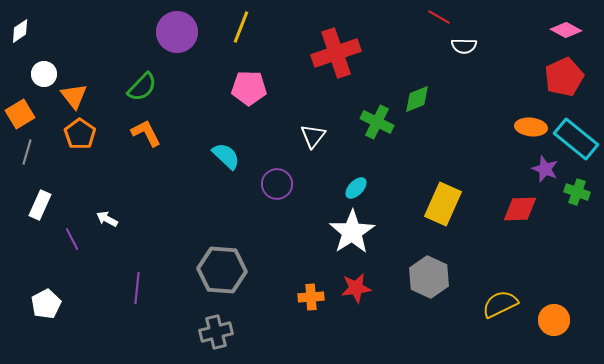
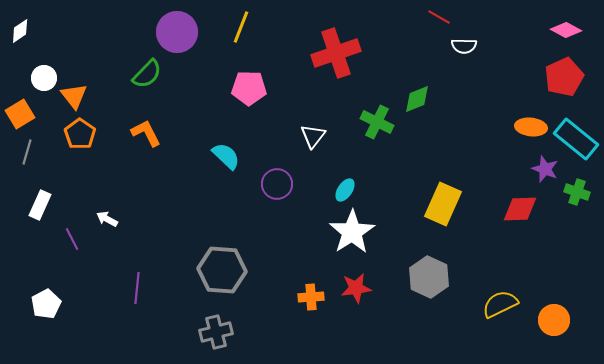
white circle at (44, 74): moved 4 px down
green semicircle at (142, 87): moved 5 px right, 13 px up
cyan ellipse at (356, 188): moved 11 px left, 2 px down; rotated 10 degrees counterclockwise
